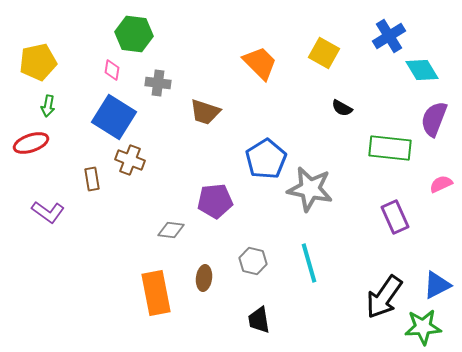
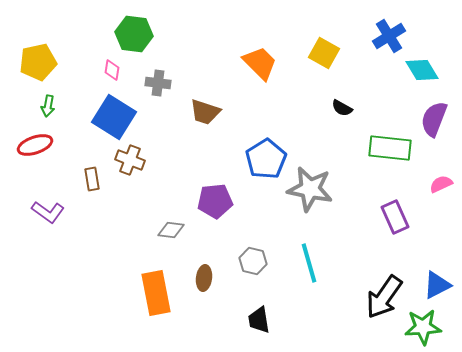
red ellipse: moved 4 px right, 2 px down
